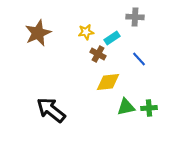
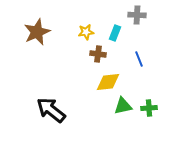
gray cross: moved 2 px right, 2 px up
brown star: moved 1 px left, 1 px up
cyan rectangle: moved 3 px right, 5 px up; rotated 35 degrees counterclockwise
brown cross: rotated 21 degrees counterclockwise
blue line: rotated 21 degrees clockwise
green triangle: moved 3 px left, 1 px up
